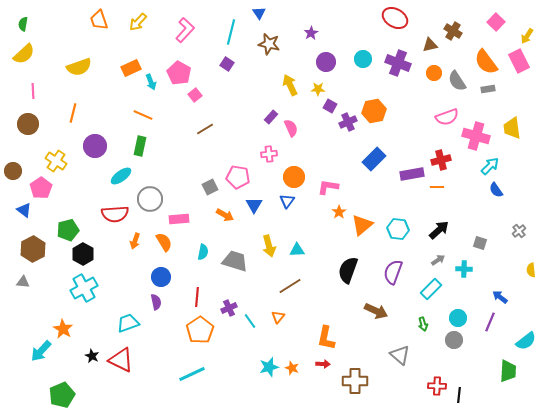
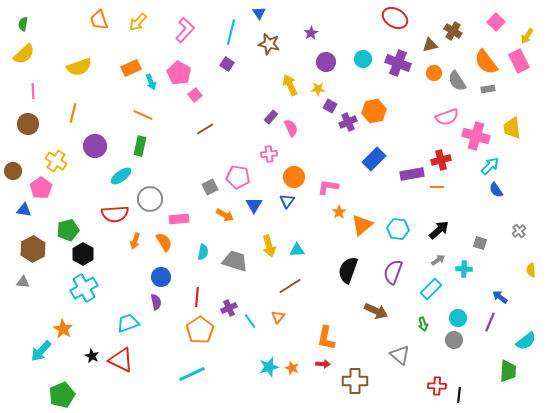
blue triangle at (24, 210): rotated 28 degrees counterclockwise
